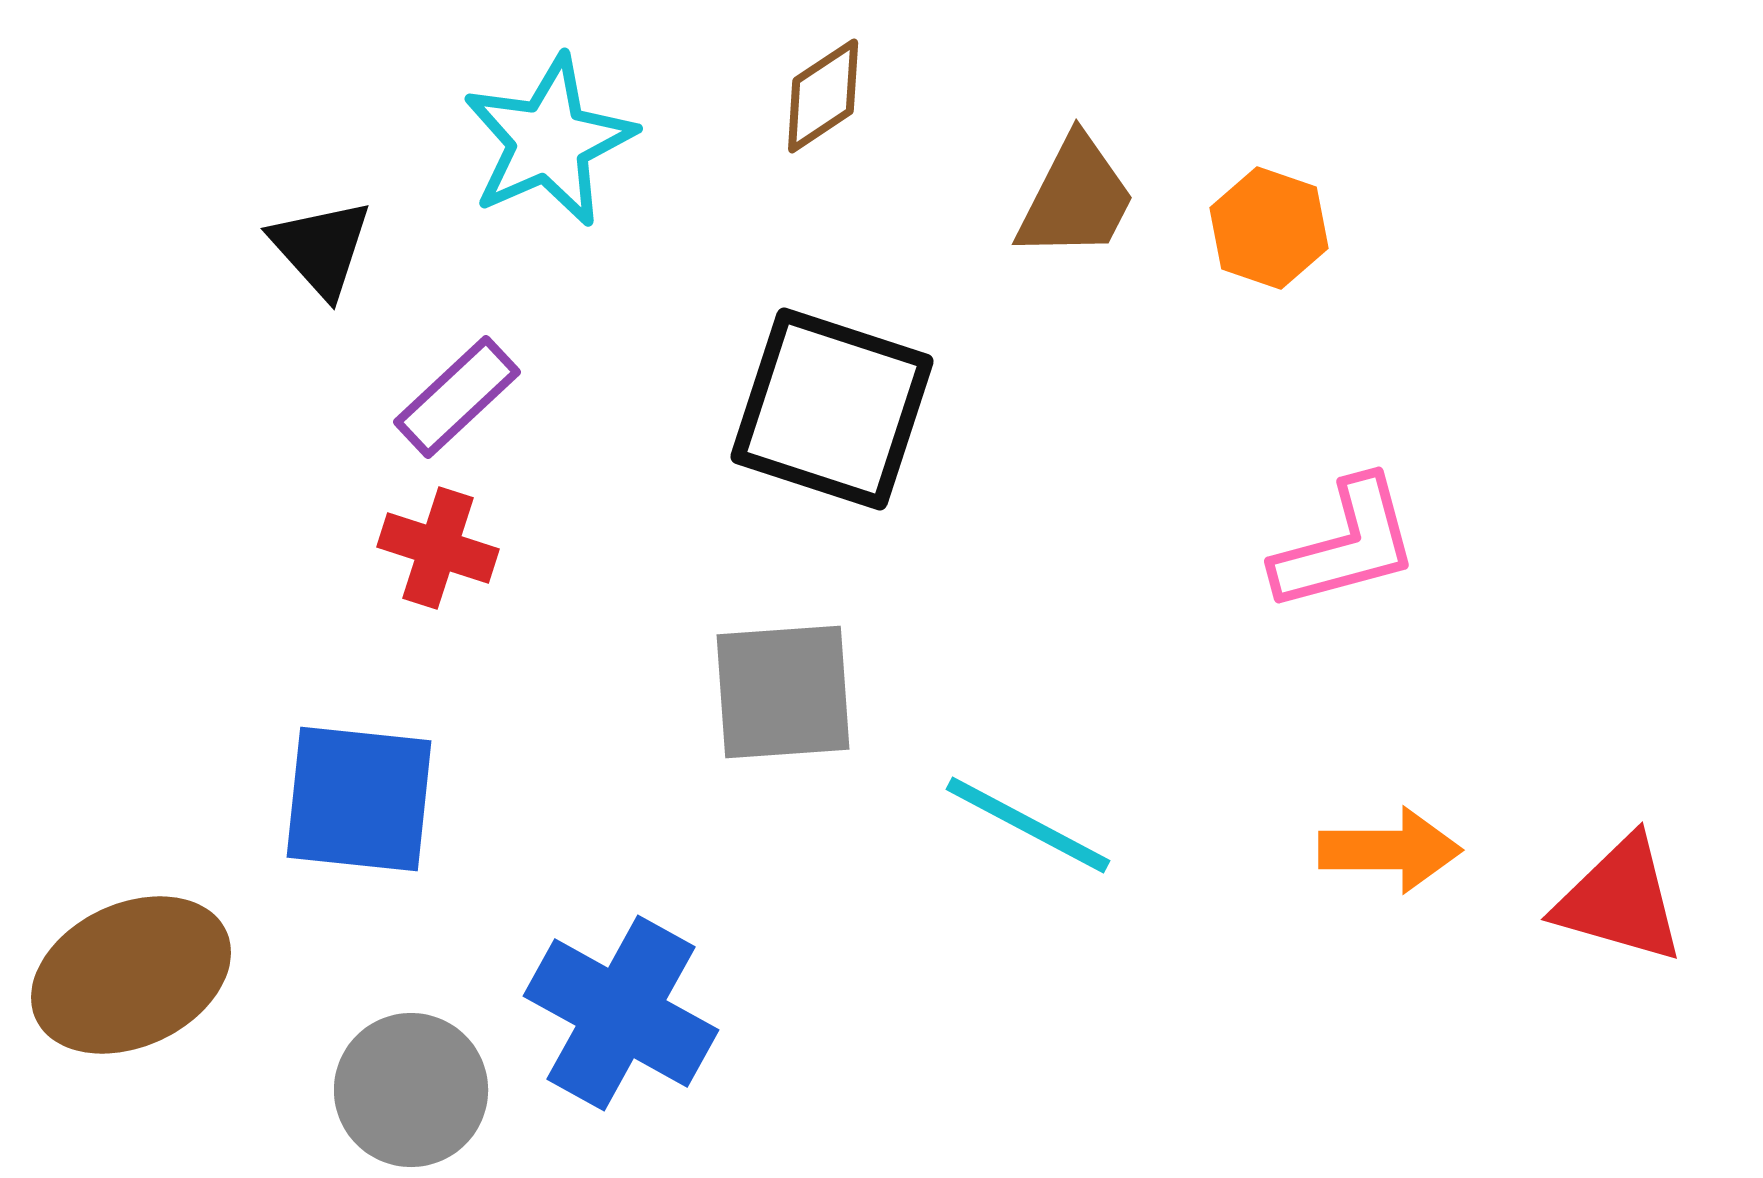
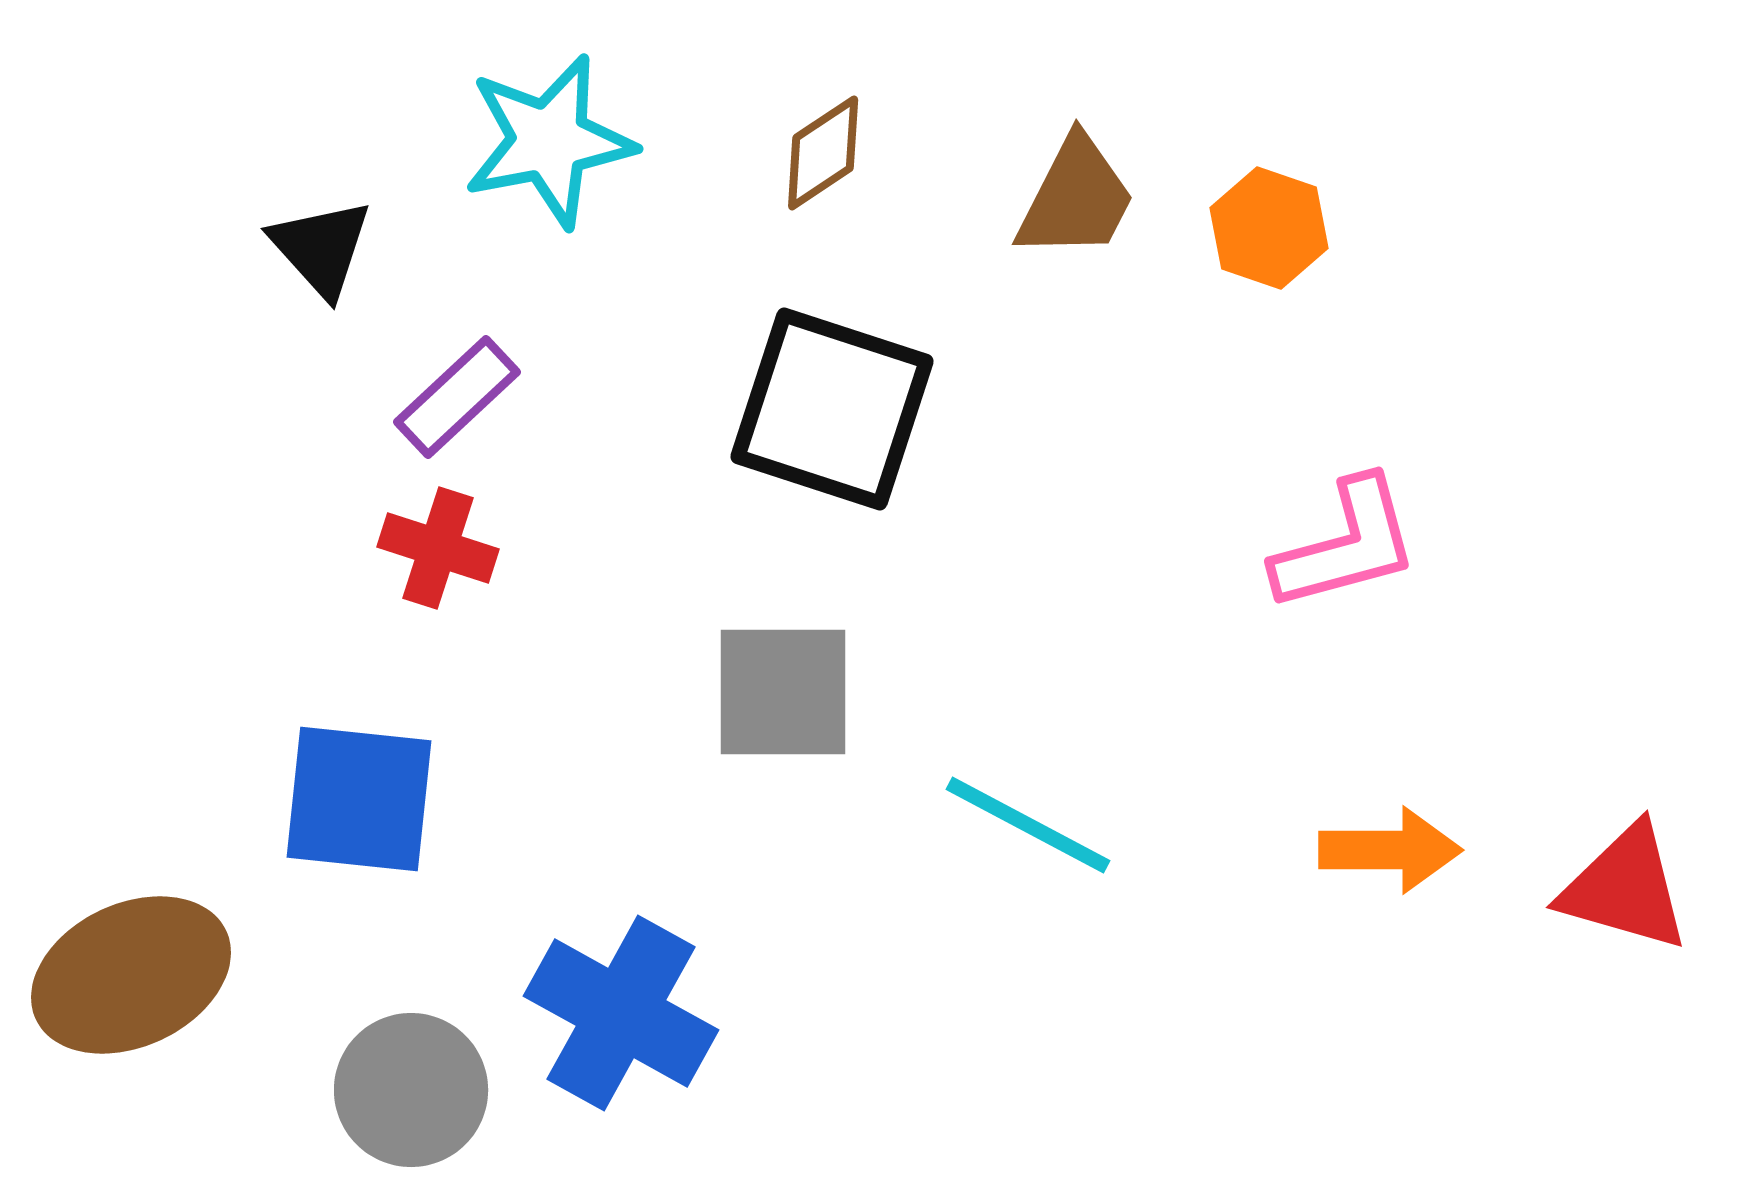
brown diamond: moved 57 px down
cyan star: rotated 13 degrees clockwise
gray square: rotated 4 degrees clockwise
red triangle: moved 5 px right, 12 px up
